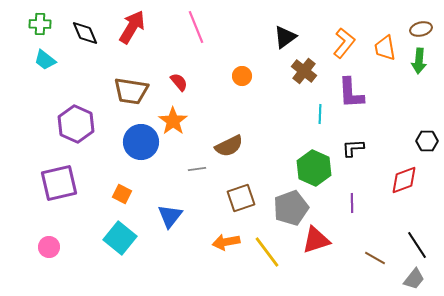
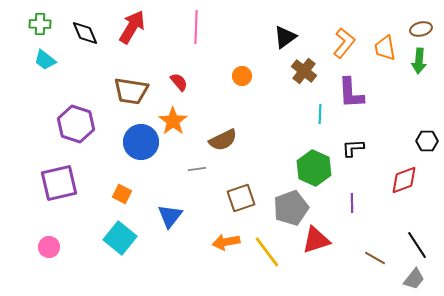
pink line: rotated 24 degrees clockwise
purple hexagon: rotated 6 degrees counterclockwise
brown semicircle: moved 6 px left, 6 px up
